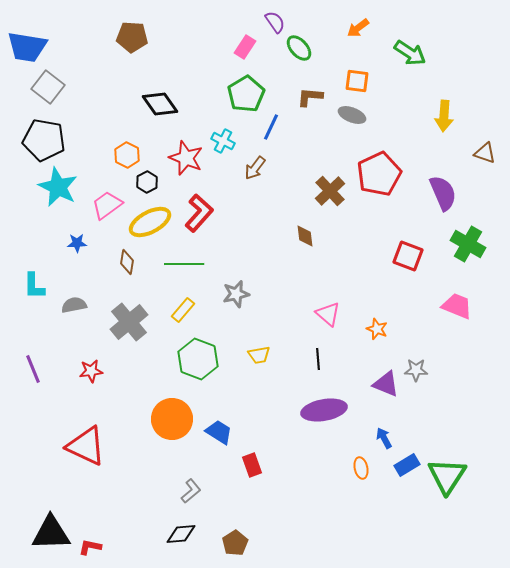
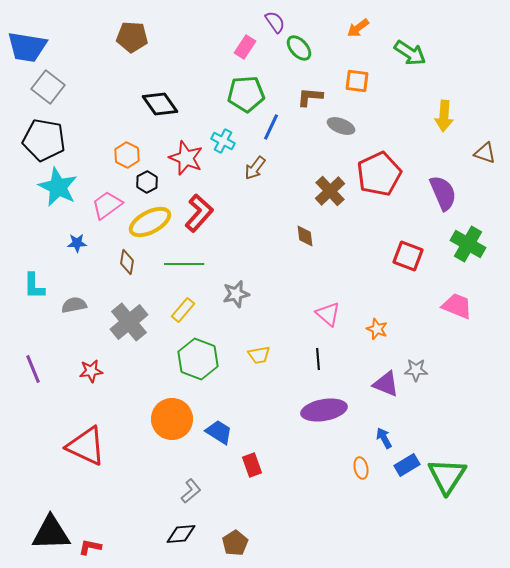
green pentagon at (246, 94): rotated 27 degrees clockwise
gray ellipse at (352, 115): moved 11 px left, 11 px down
